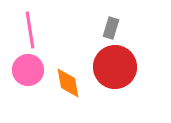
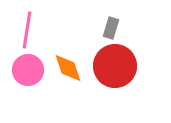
pink line: moved 3 px left; rotated 18 degrees clockwise
red circle: moved 1 px up
orange diamond: moved 15 px up; rotated 8 degrees counterclockwise
